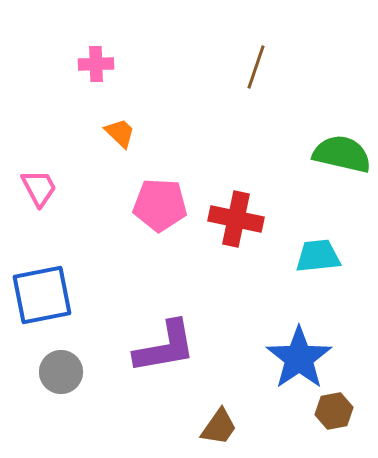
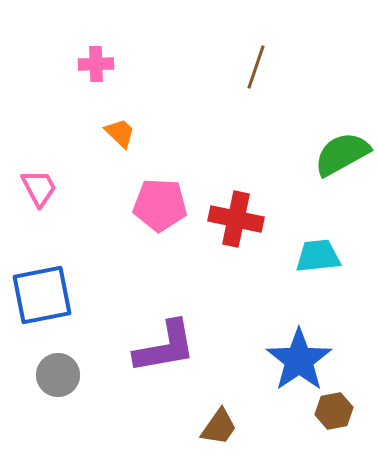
green semicircle: rotated 42 degrees counterclockwise
blue star: moved 2 px down
gray circle: moved 3 px left, 3 px down
